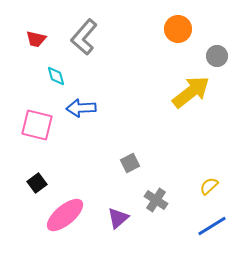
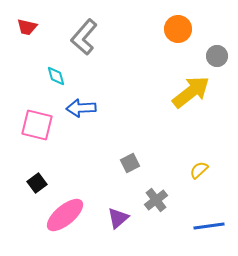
red trapezoid: moved 9 px left, 12 px up
yellow semicircle: moved 10 px left, 16 px up
gray cross: rotated 20 degrees clockwise
blue line: moved 3 px left; rotated 24 degrees clockwise
